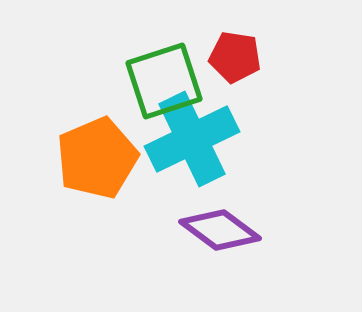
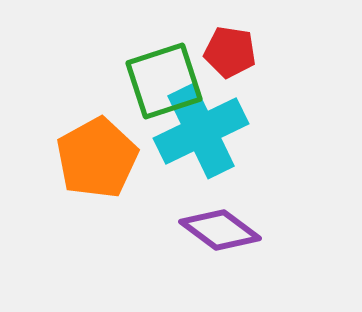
red pentagon: moved 5 px left, 5 px up
cyan cross: moved 9 px right, 8 px up
orange pentagon: rotated 6 degrees counterclockwise
